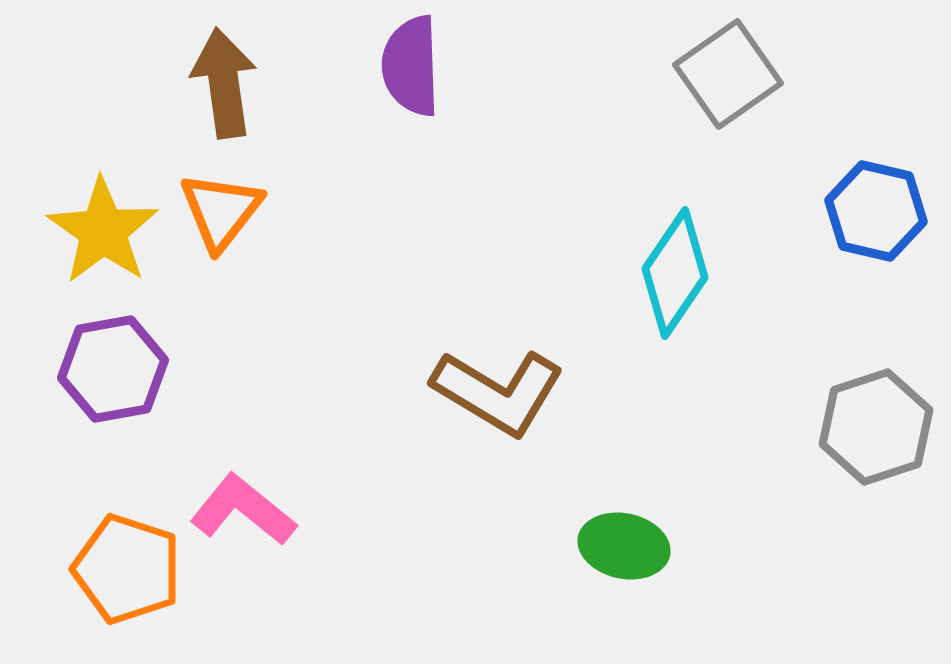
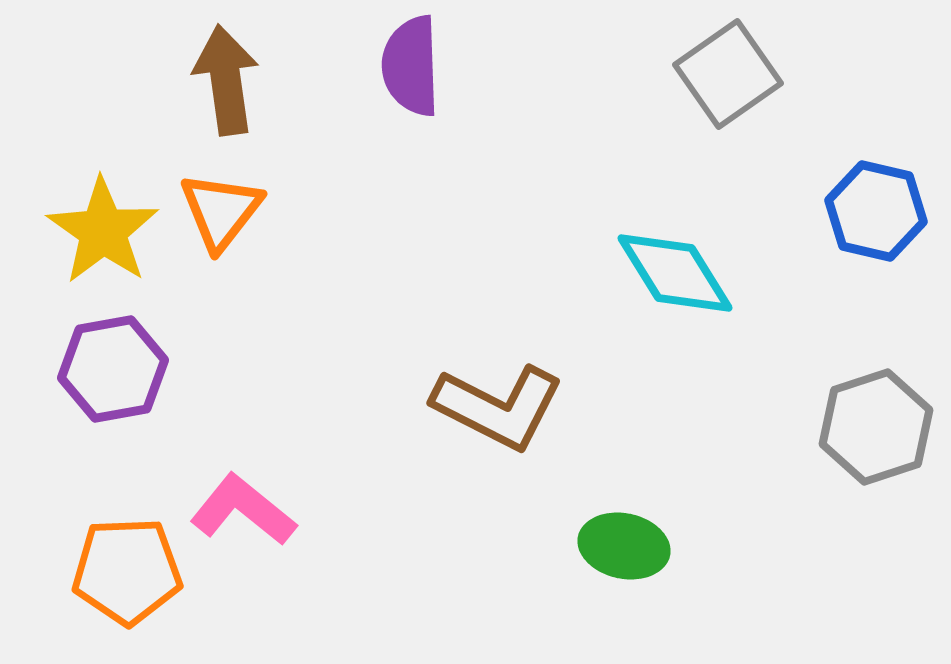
brown arrow: moved 2 px right, 3 px up
cyan diamond: rotated 66 degrees counterclockwise
brown L-shape: moved 15 px down; rotated 4 degrees counterclockwise
orange pentagon: moved 2 px down; rotated 20 degrees counterclockwise
